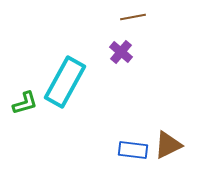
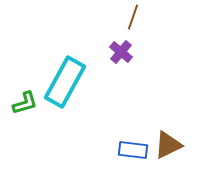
brown line: rotated 60 degrees counterclockwise
